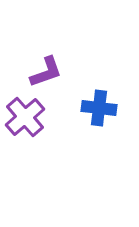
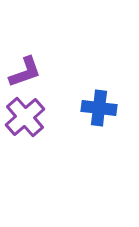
purple L-shape: moved 21 px left
